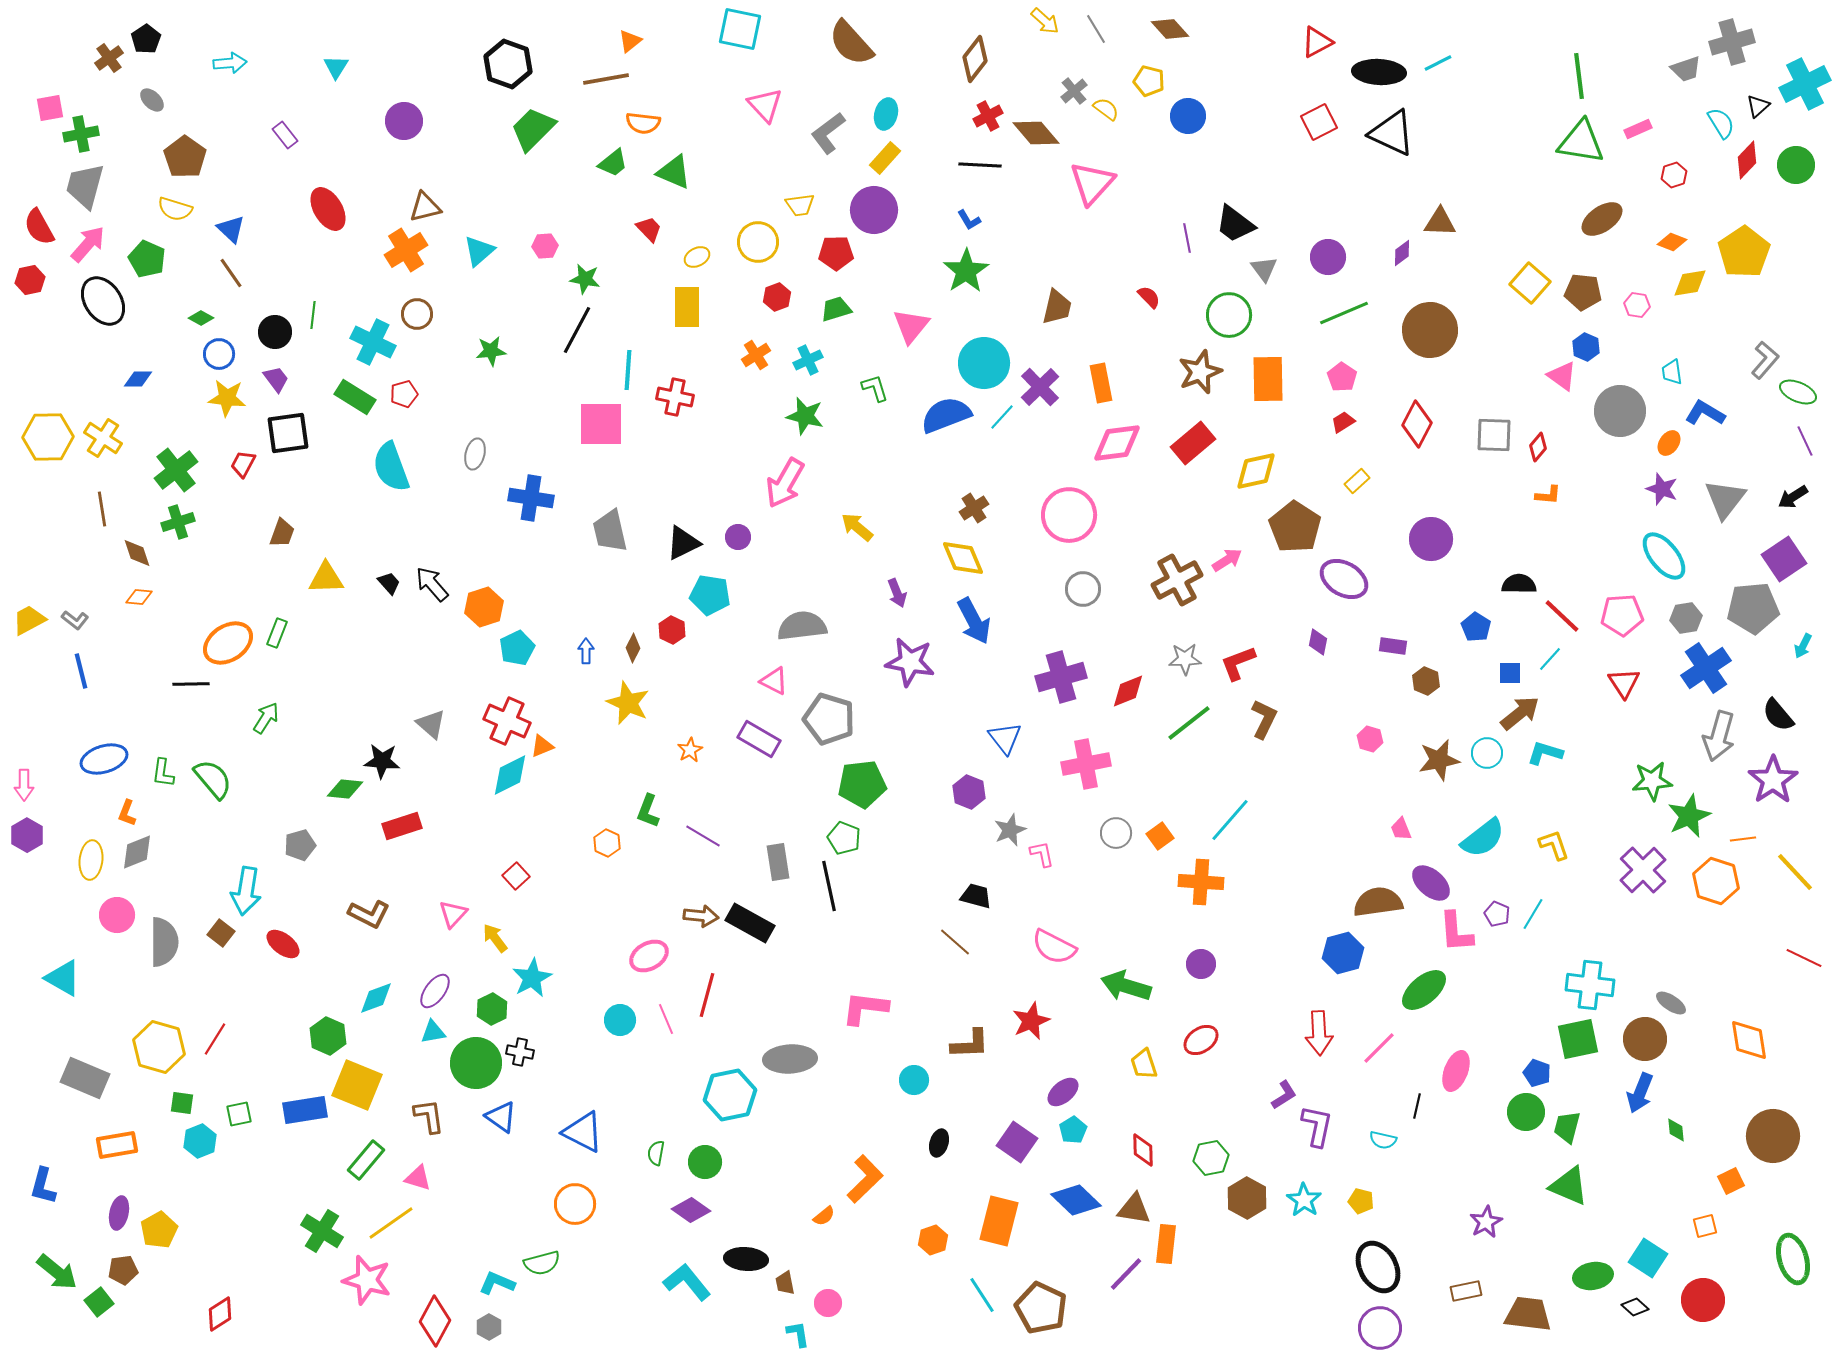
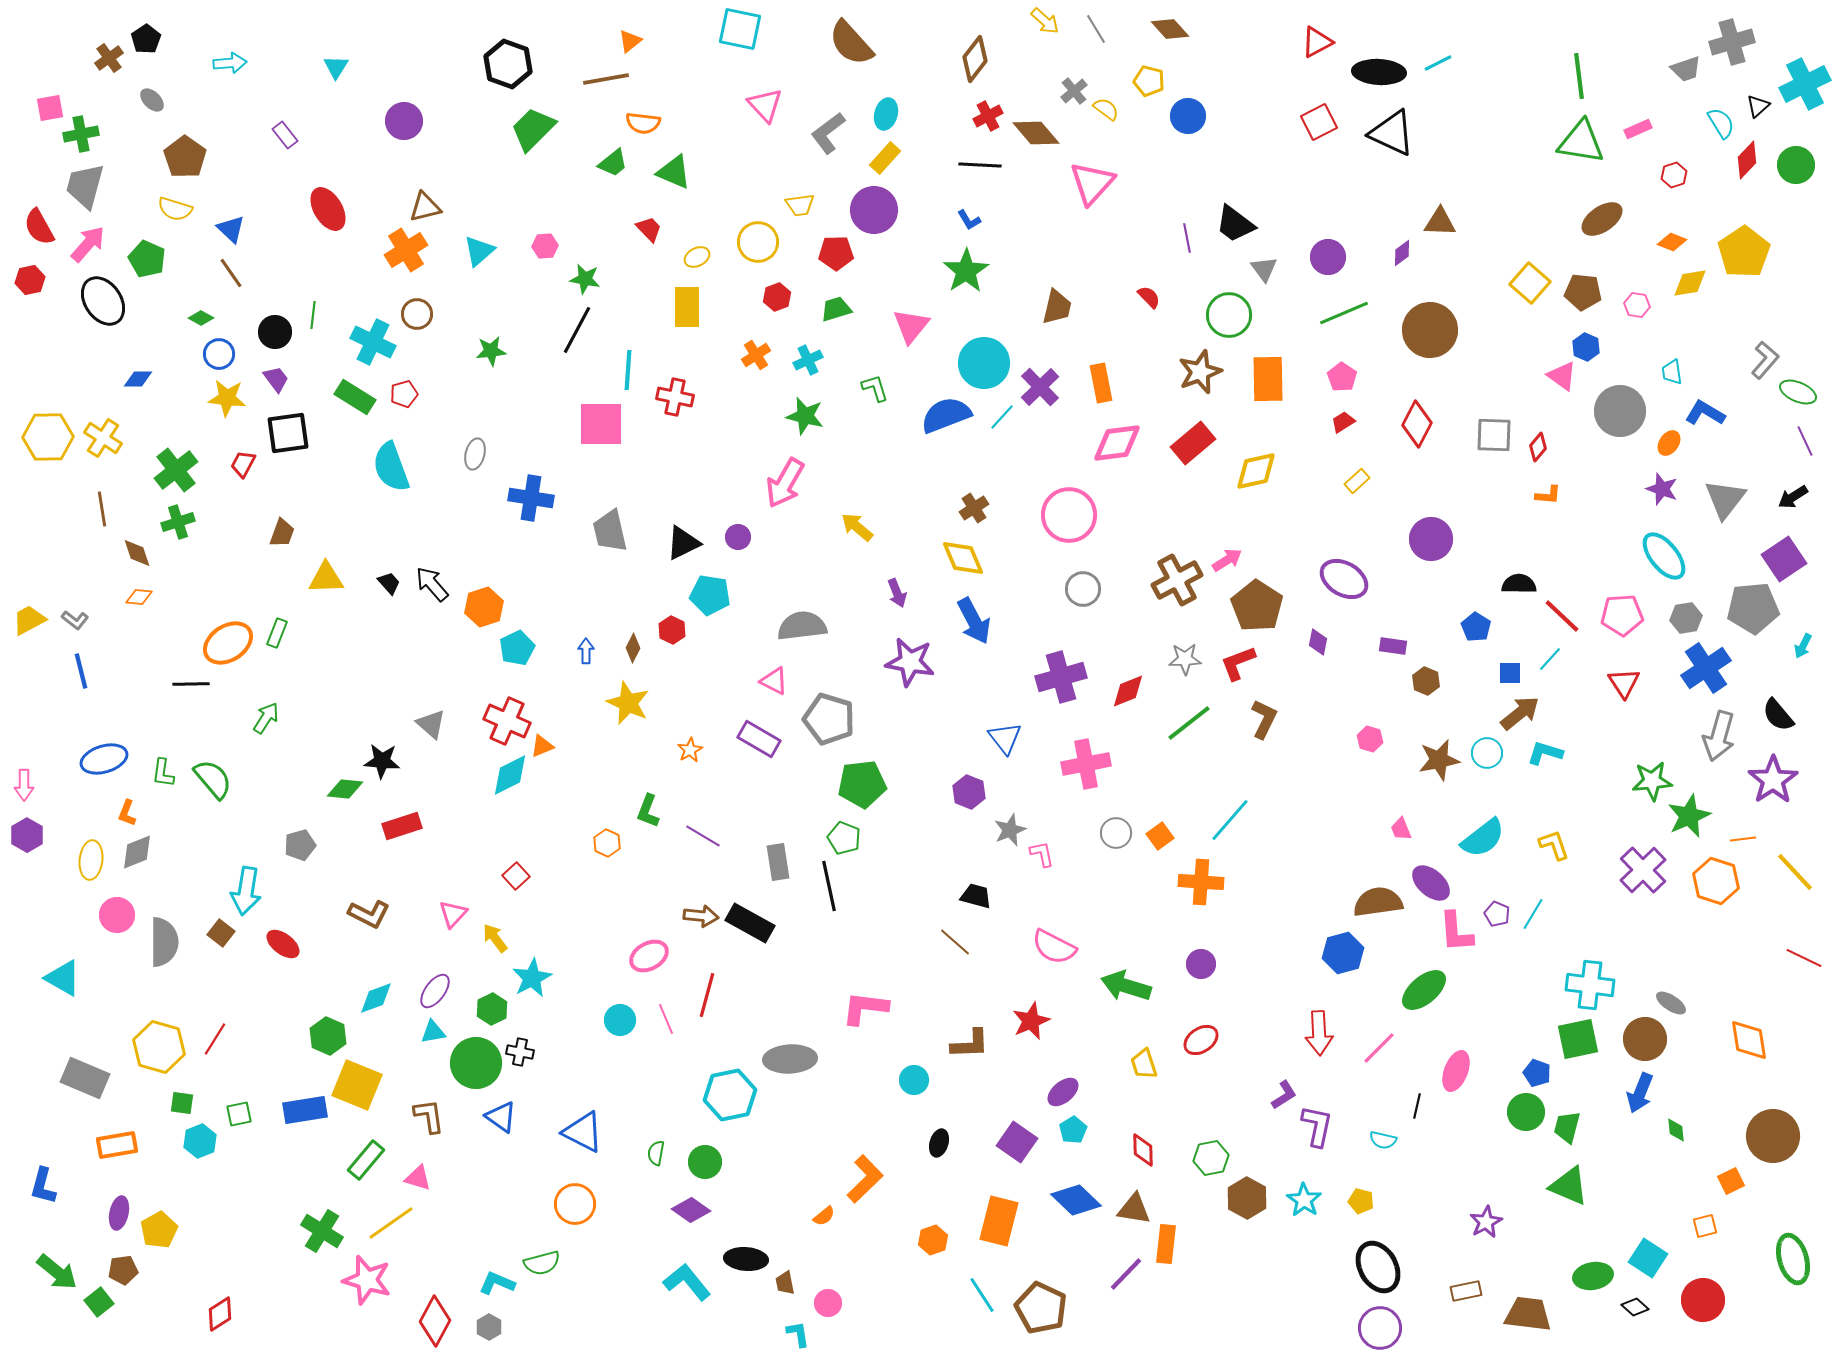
brown pentagon at (1295, 527): moved 38 px left, 79 px down
